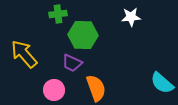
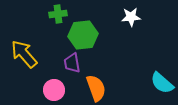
green hexagon: rotated 8 degrees counterclockwise
purple trapezoid: rotated 55 degrees clockwise
